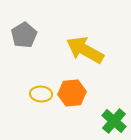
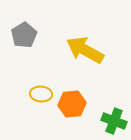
orange hexagon: moved 11 px down
green cross: rotated 20 degrees counterclockwise
